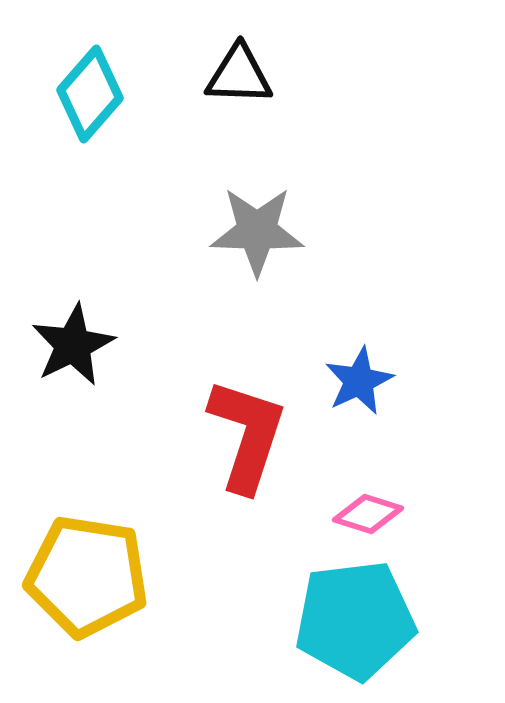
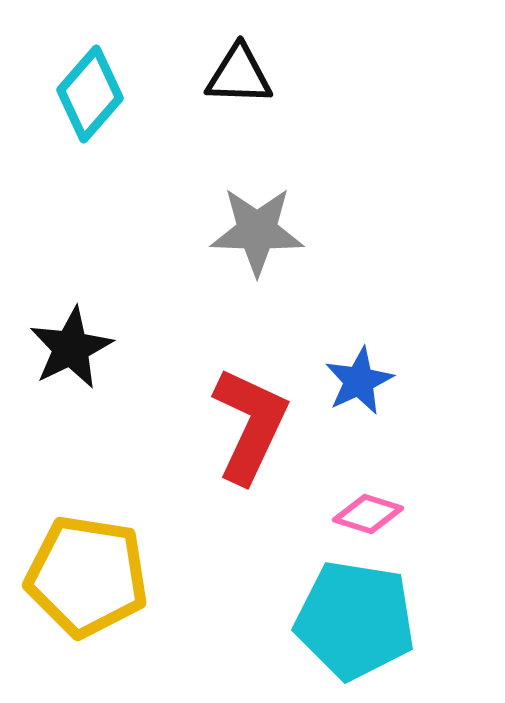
black star: moved 2 px left, 3 px down
red L-shape: moved 3 px right, 10 px up; rotated 7 degrees clockwise
cyan pentagon: rotated 16 degrees clockwise
